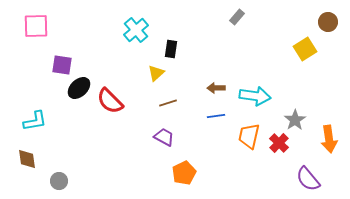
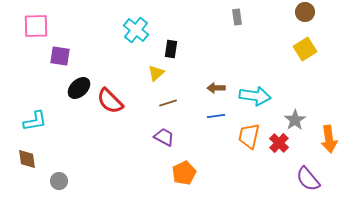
gray rectangle: rotated 49 degrees counterclockwise
brown circle: moved 23 px left, 10 px up
cyan cross: rotated 10 degrees counterclockwise
purple square: moved 2 px left, 9 px up
